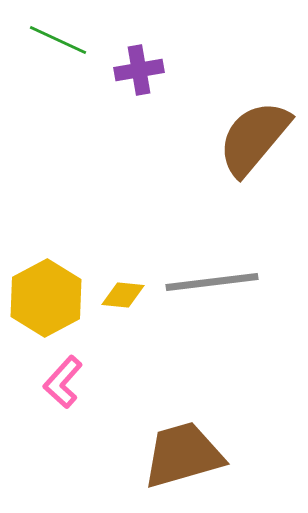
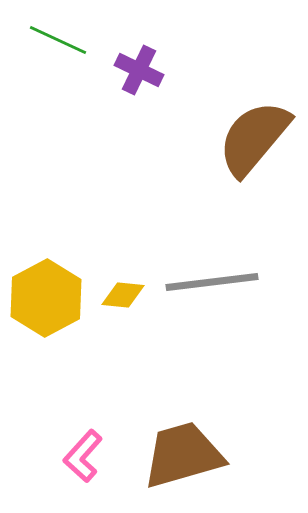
purple cross: rotated 36 degrees clockwise
pink L-shape: moved 20 px right, 74 px down
